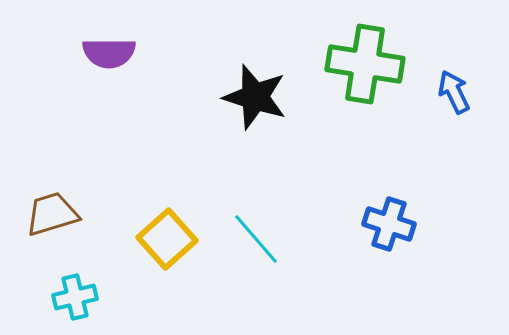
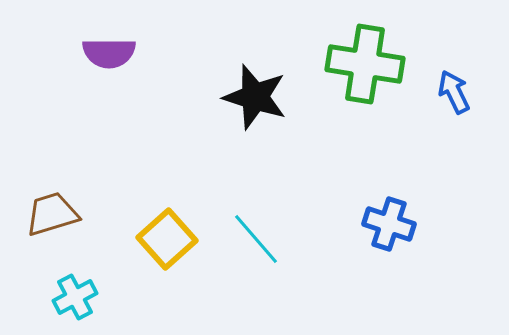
cyan cross: rotated 15 degrees counterclockwise
